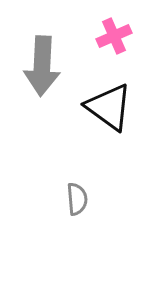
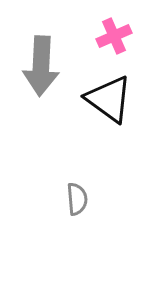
gray arrow: moved 1 px left
black triangle: moved 8 px up
